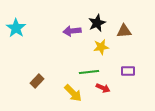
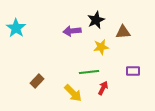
black star: moved 1 px left, 3 px up
brown triangle: moved 1 px left, 1 px down
purple rectangle: moved 5 px right
red arrow: rotated 88 degrees counterclockwise
